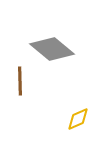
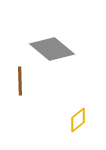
yellow diamond: moved 1 px down; rotated 15 degrees counterclockwise
